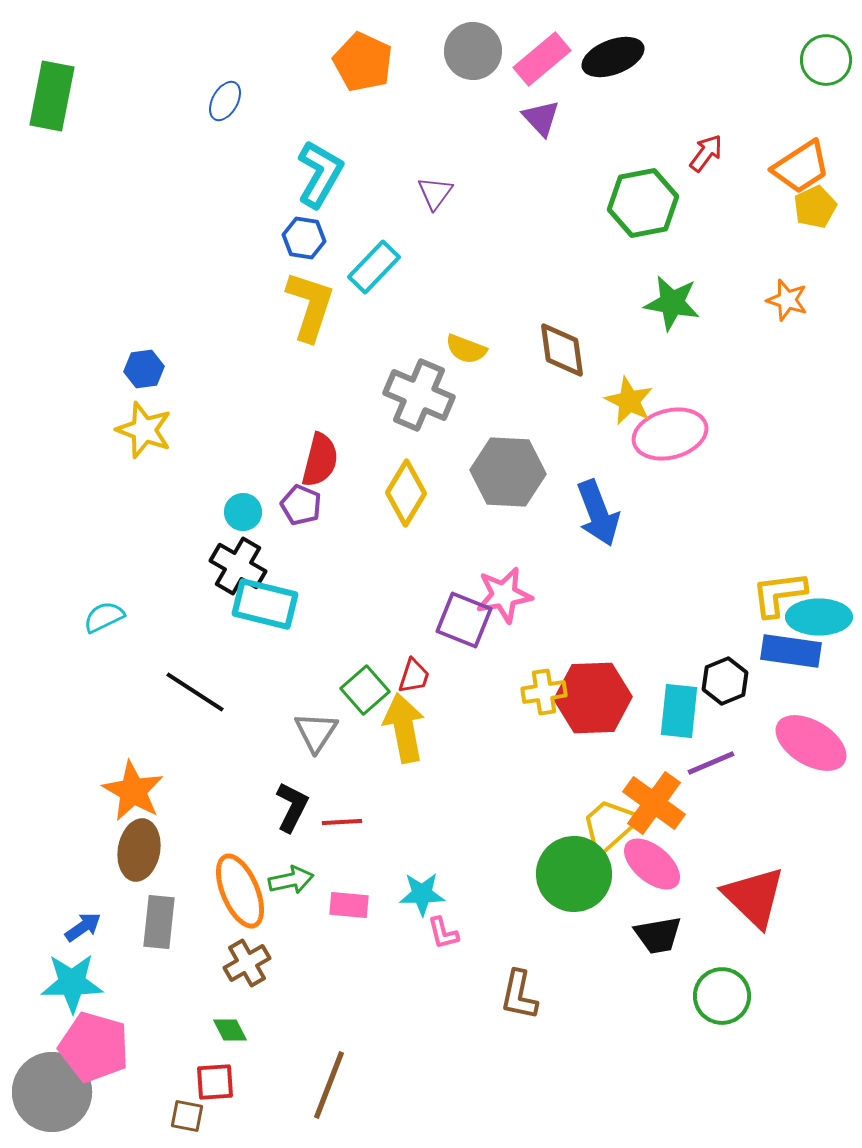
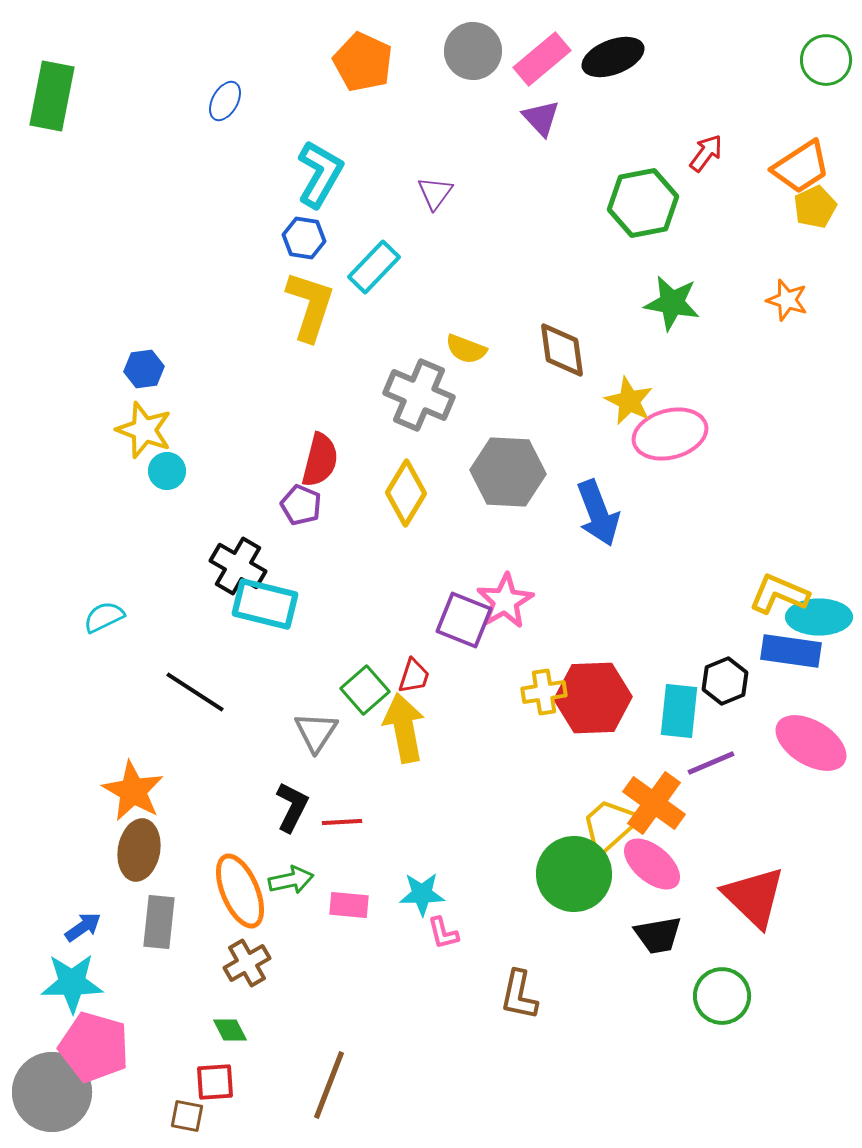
cyan circle at (243, 512): moved 76 px left, 41 px up
yellow L-shape at (779, 594): rotated 30 degrees clockwise
pink star at (504, 595): moved 1 px right, 6 px down; rotated 20 degrees counterclockwise
